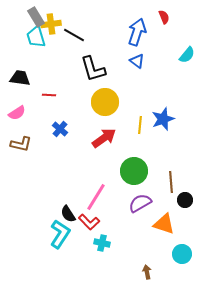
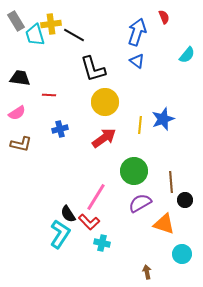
gray rectangle: moved 20 px left, 4 px down
cyan trapezoid: moved 1 px left, 2 px up
blue cross: rotated 35 degrees clockwise
